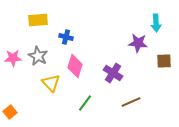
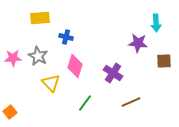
yellow rectangle: moved 2 px right, 2 px up
